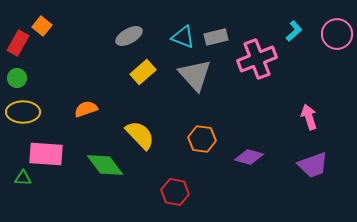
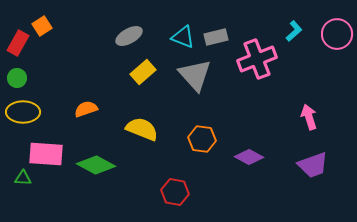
orange square: rotated 18 degrees clockwise
yellow semicircle: moved 2 px right, 6 px up; rotated 24 degrees counterclockwise
purple diamond: rotated 12 degrees clockwise
green diamond: moved 9 px left; rotated 24 degrees counterclockwise
